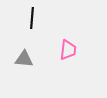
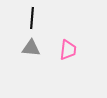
gray triangle: moved 7 px right, 11 px up
